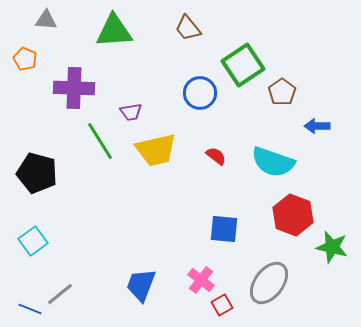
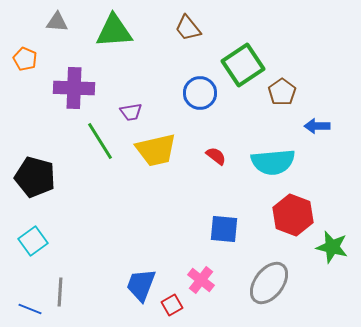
gray triangle: moved 11 px right, 2 px down
cyan semicircle: rotated 24 degrees counterclockwise
black pentagon: moved 2 px left, 4 px down
gray line: moved 2 px up; rotated 48 degrees counterclockwise
red square: moved 50 px left
